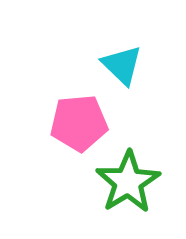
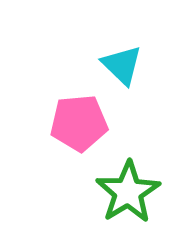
green star: moved 10 px down
